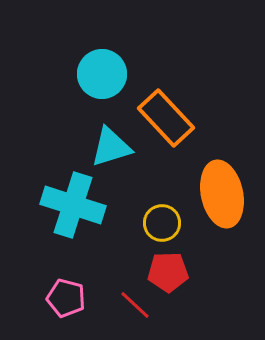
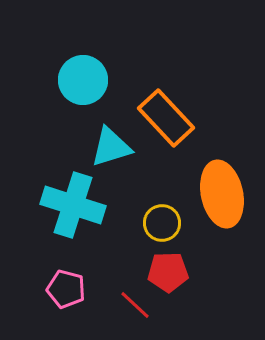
cyan circle: moved 19 px left, 6 px down
pink pentagon: moved 9 px up
